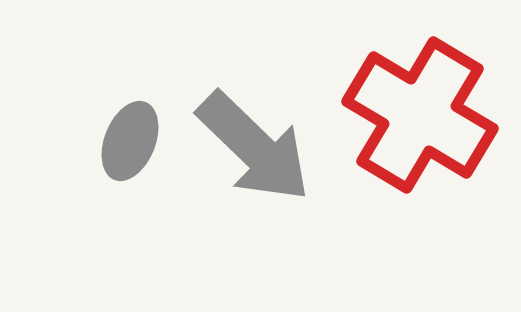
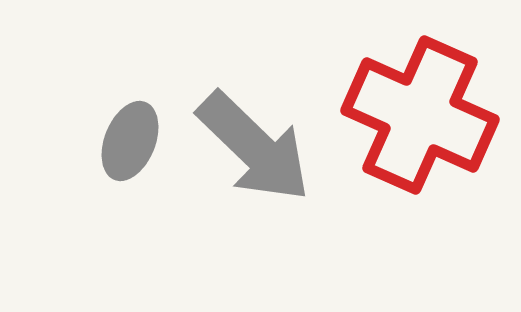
red cross: rotated 7 degrees counterclockwise
